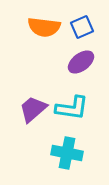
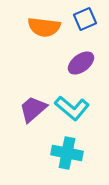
blue square: moved 3 px right, 8 px up
purple ellipse: moved 1 px down
cyan L-shape: rotated 32 degrees clockwise
